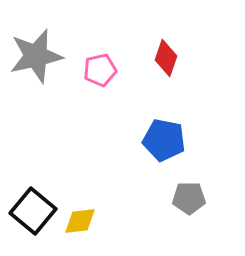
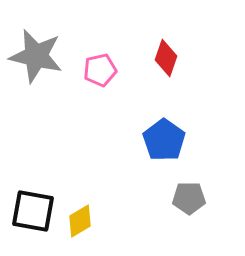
gray star: rotated 26 degrees clockwise
blue pentagon: rotated 24 degrees clockwise
black square: rotated 30 degrees counterclockwise
yellow diamond: rotated 24 degrees counterclockwise
